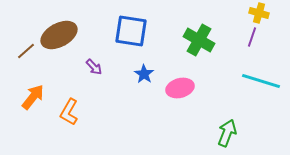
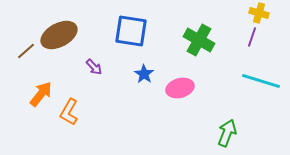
orange arrow: moved 8 px right, 3 px up
